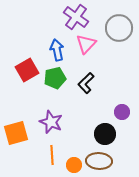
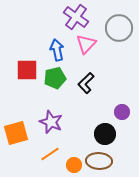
red square: rotated 30 degrees clockwise
orange line: moved 2 px left, 1 px up; rotated 60 degrees clockwise
